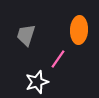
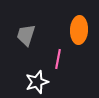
pink line: rotated 24 degrees counterclockwise
